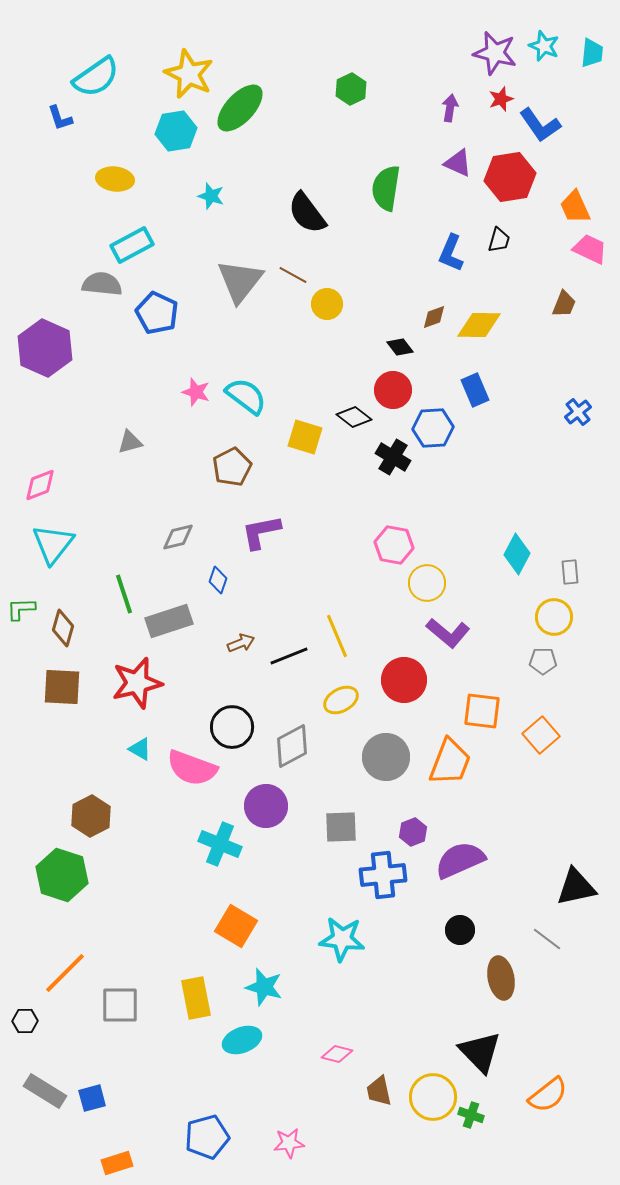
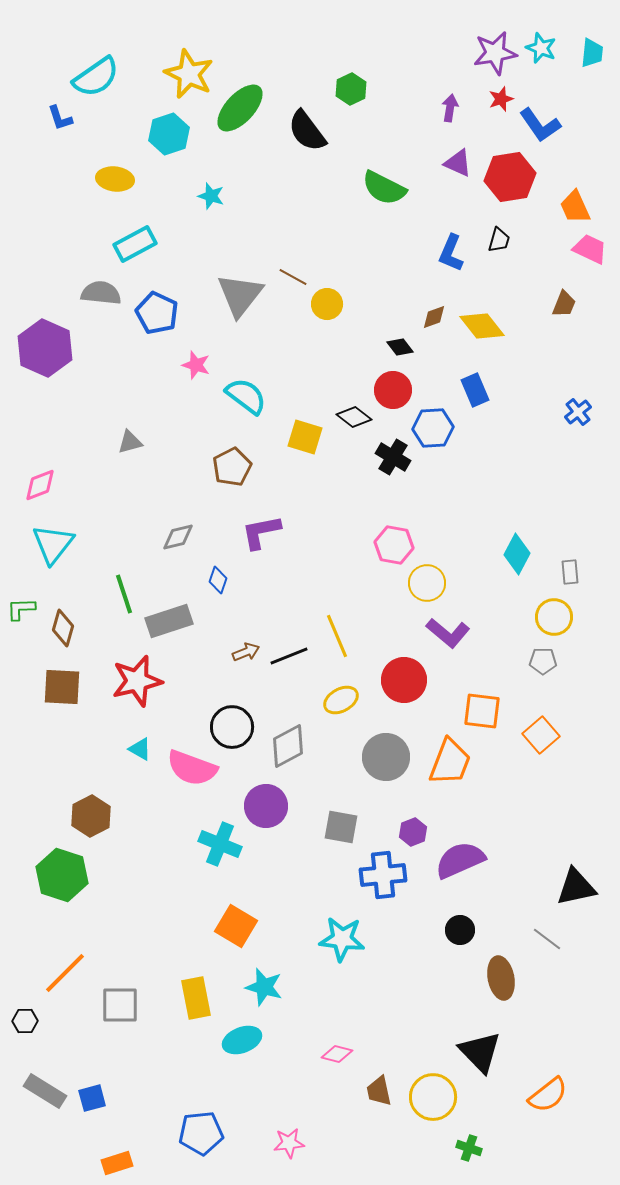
cyan star at (544, 46): moved 3 px left, 2 px down
purple star at (495, 53): rotated 24 degrees counterclockwise
cyan hexagon at (176, 131): moved 7 px left, 3 px down; rotated 9 degrees counterclockwise
green semicircle at (386, 188): moved 2 px left; rotated 72 degrees counterclockwise
black semicircle at (307, 213): moved 82 px up
cyan rectangle at (132, 245): moved 3 px right, 1 px up
brown line at (293, 275): moved 2 px down
gray triangle at (240, 281): moved 14 px down
gray semicircle at (102, 284): moved 1 px left, 9 px down
yellow diamond at (479, 325): moved 3 px right, 1 px down; rotated 51 degrees clockwise
pink star at (196, 392): moved 27 px up
brown arrow at (241, 643): moved 5 px right, 9 px down
red star at (137, 683): moved 2 px up
gray diamond at (292, 746): moved 4 px left
gray square at (341, 827): rotated 12 degrees clockwise
green cross at (471, 1115): moved 2 px left, 33 px down
blue pentagon at (207, 1137): moved 6 px left, 4 px up; rotated 9 degrees clockwise
